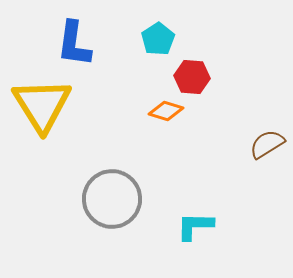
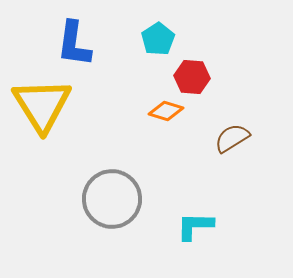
brown semicircle: moved 35 px left, 6 px up
